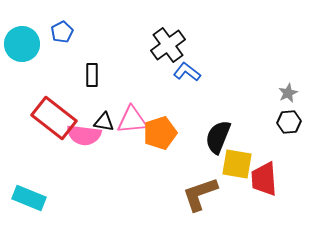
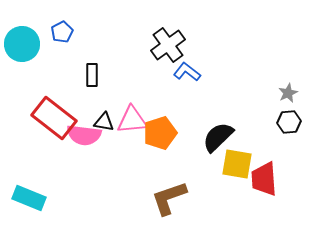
black semicircle: rotated 24 degrees clockwise
brown L-shape: moved 31 px left, 4 px down
